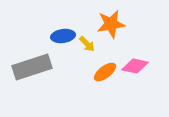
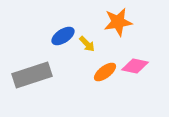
orange star: moved 7 px right, 2 px up
blue ellipse: rotated 25 degrees counterclockwise
gray rectangle: moved 8 px down
